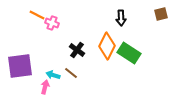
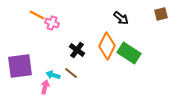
black arrow: rotated 49 degrees counterclockwise
